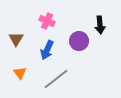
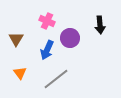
purple circle: moved 9 px left, 3 px up
